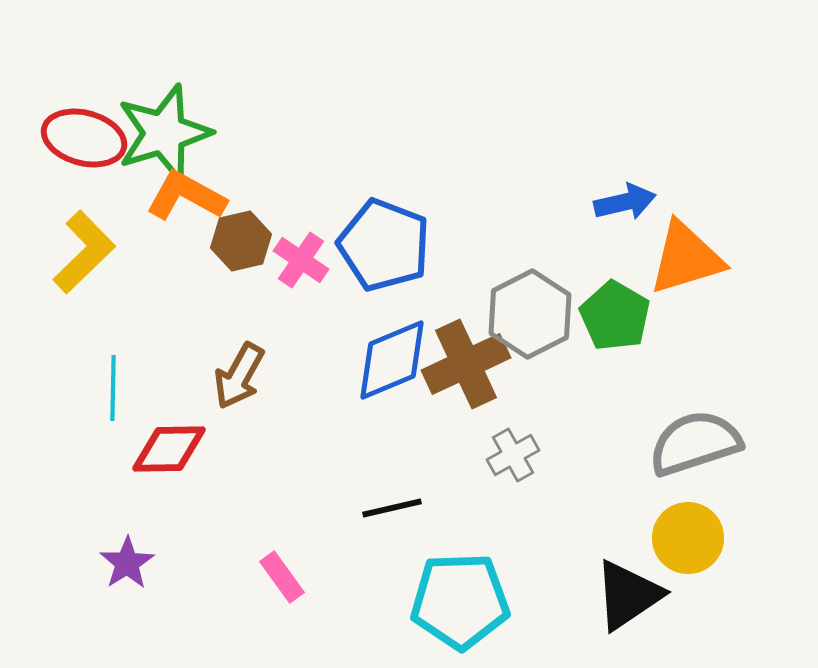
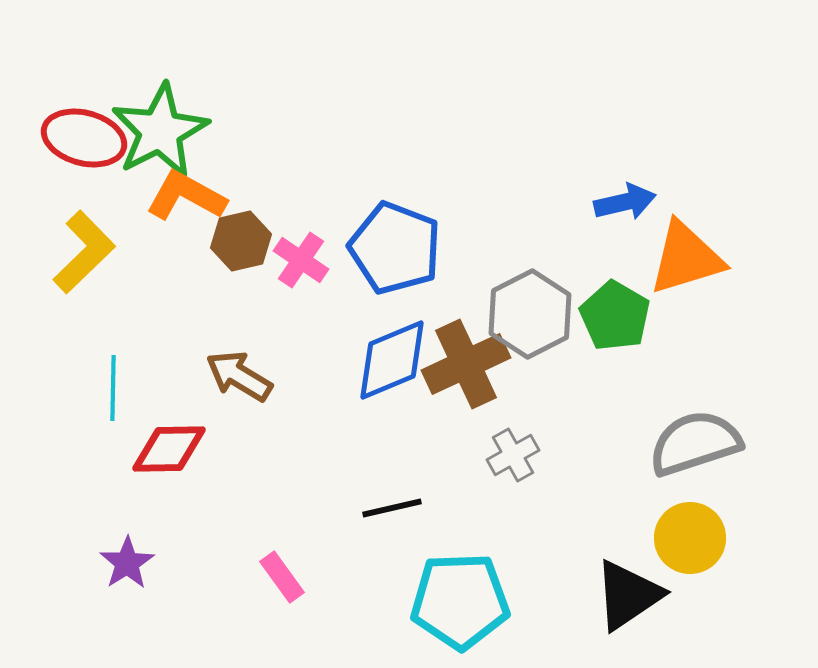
green star: moved 4 px left, 2 px up; rotated 10 degrees counterclockwise
blue pentagon: moved 11 px right, 3 px down
brown arrow: rotated 92 degrees clockwise
yellow circle: moved 2 px right
